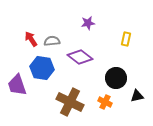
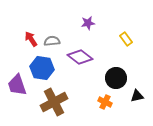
yellow rectangle: rotated 48 degrees counterclockwise
brown cross: moved 16 px left; rotated 36 degrees clockwise
